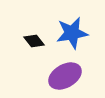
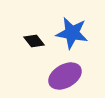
blue star: rotated 20 degrees clockwise
